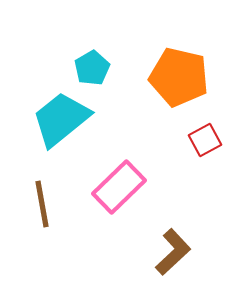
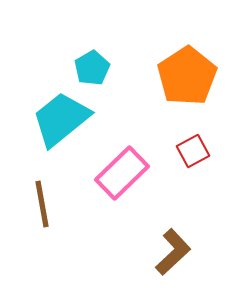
orange pentagon: moved 8 px right, 1 px up; rotated 26 degrees clockwise
red square: moved 12 px left, 11 px down
pink rectangle: moved 3 px right, 14 px up
